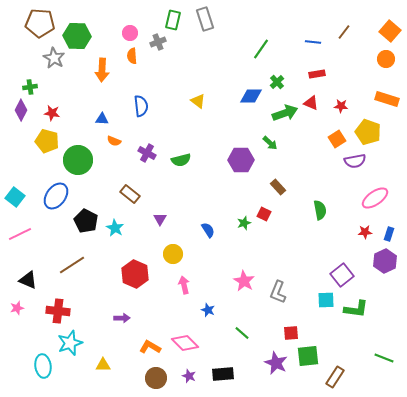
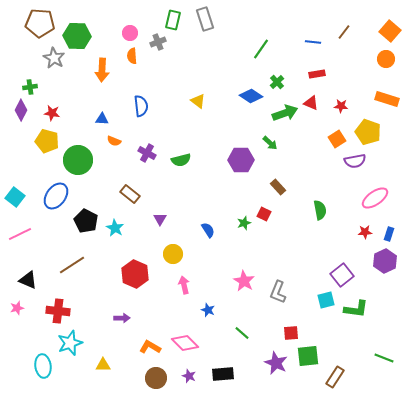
blue diamond at (251, 96): rotated 35 degrees clockwise
cyan square at (326, 300): rotated 12 degrees counterclockwise
